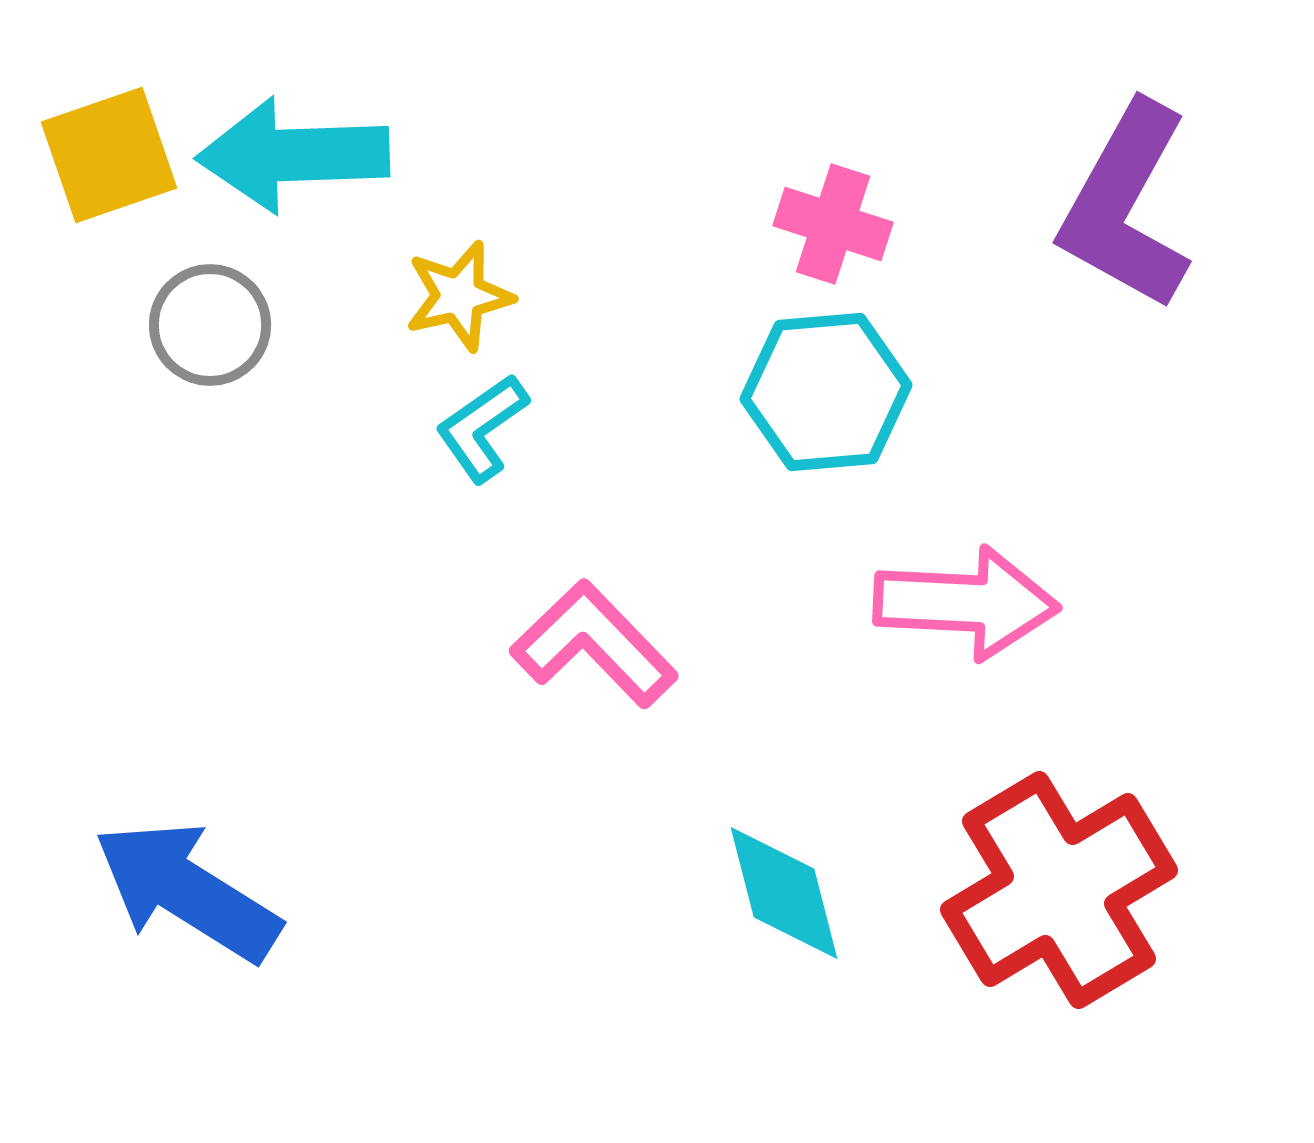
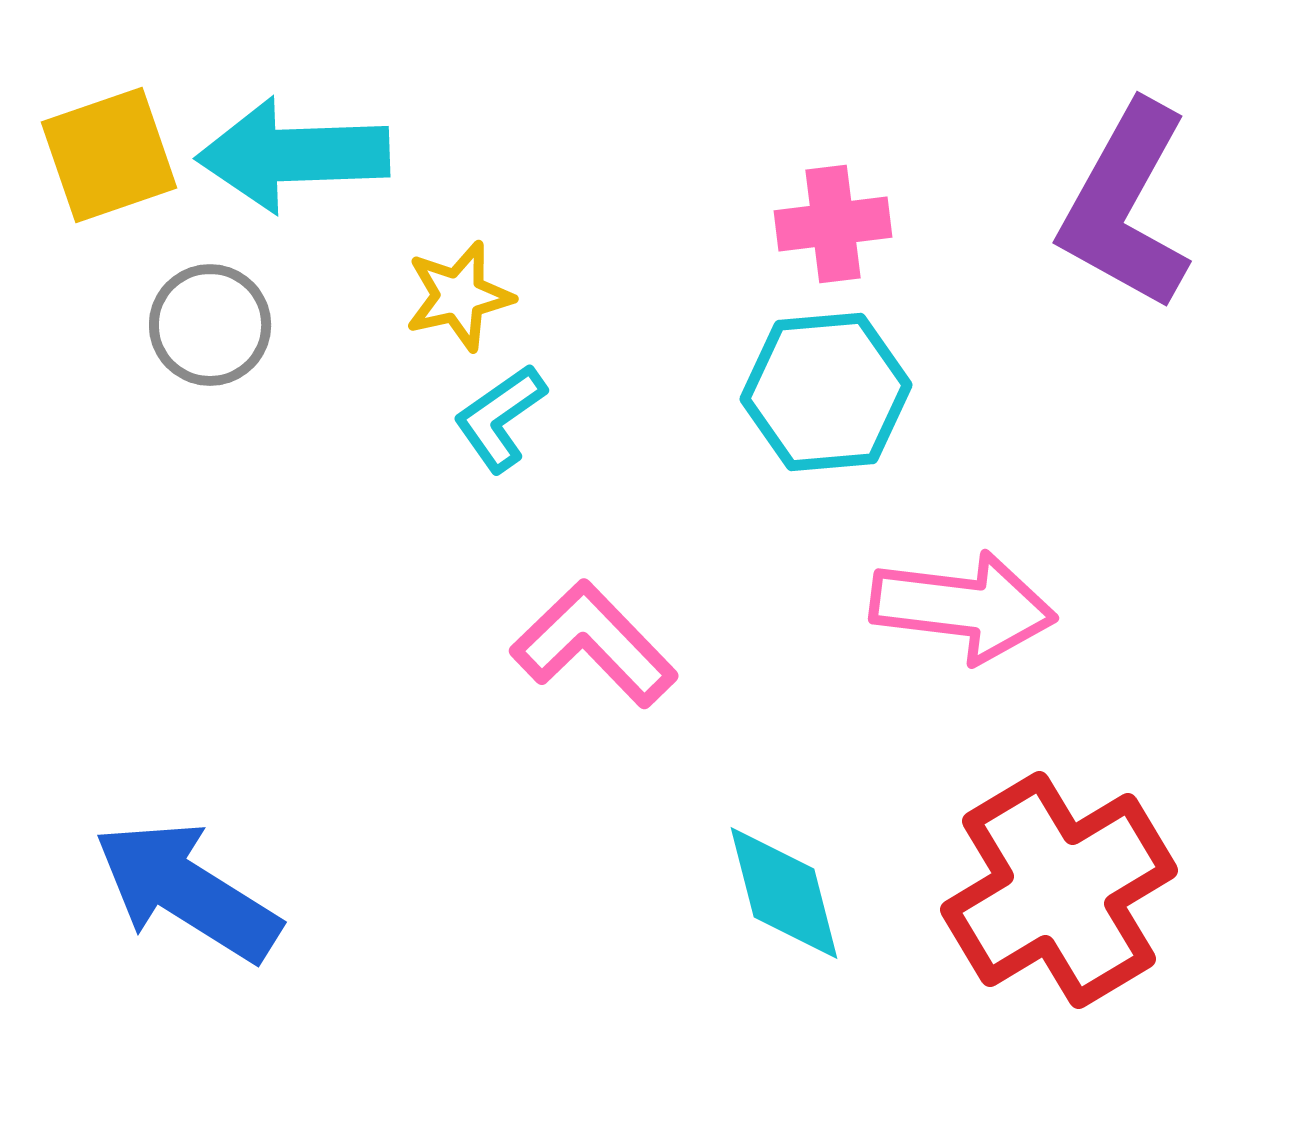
pink cross: rotated 25 degrees counterclockwise
cyan L-shape: moved 18 px right, 10 px up
pink arrow: moved 3 px left, 4 px down; rotated 4 degrees clockwise
